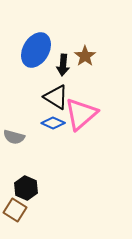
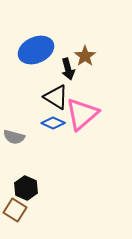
blue ellipse: rotated 36 degrees clockwise
black arrow: moved 5 px right, 4 px down; rotated 20 degrees counterclockwise
pink triangle: moved 1 px right
